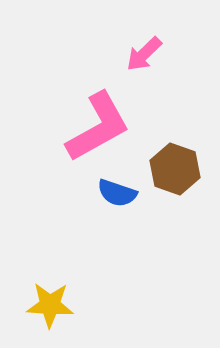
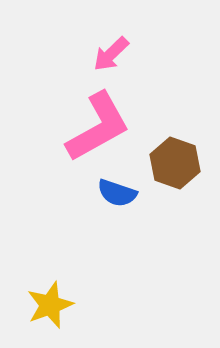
pink arrow: moved 33 px left
brown hexagon: moved 6 px up
yellow star: rotated 24 degrees counterclockwise
